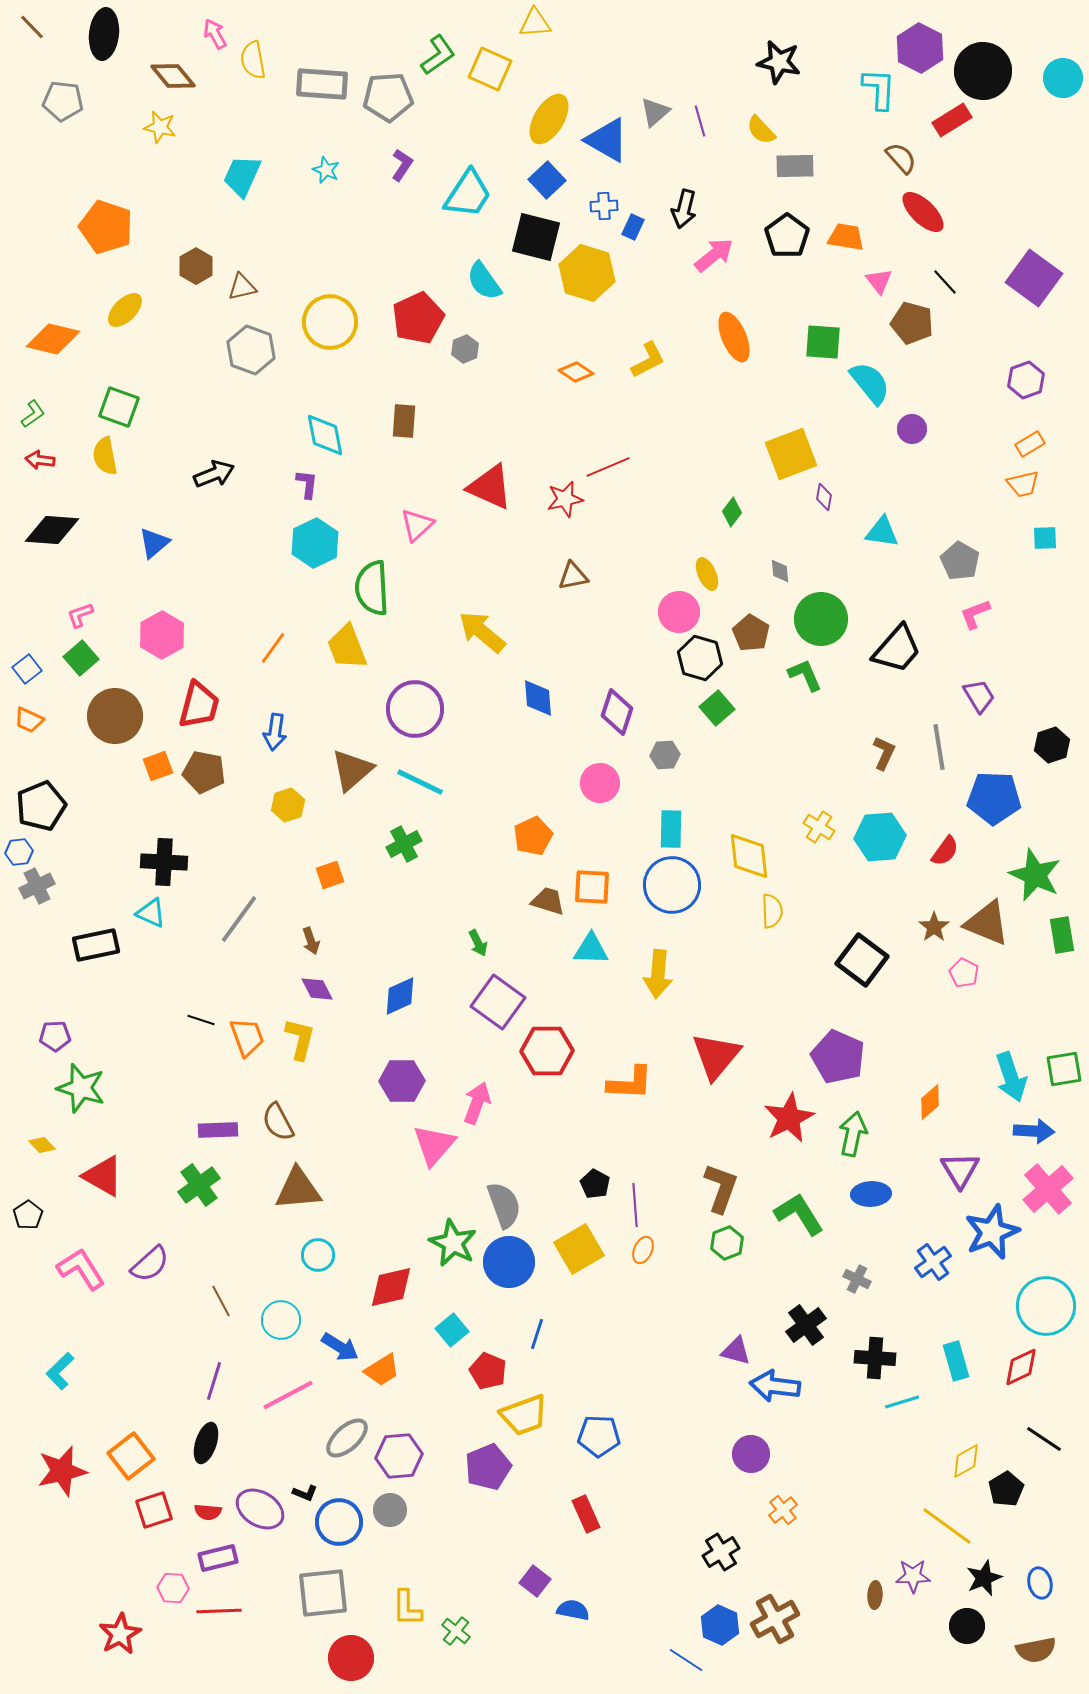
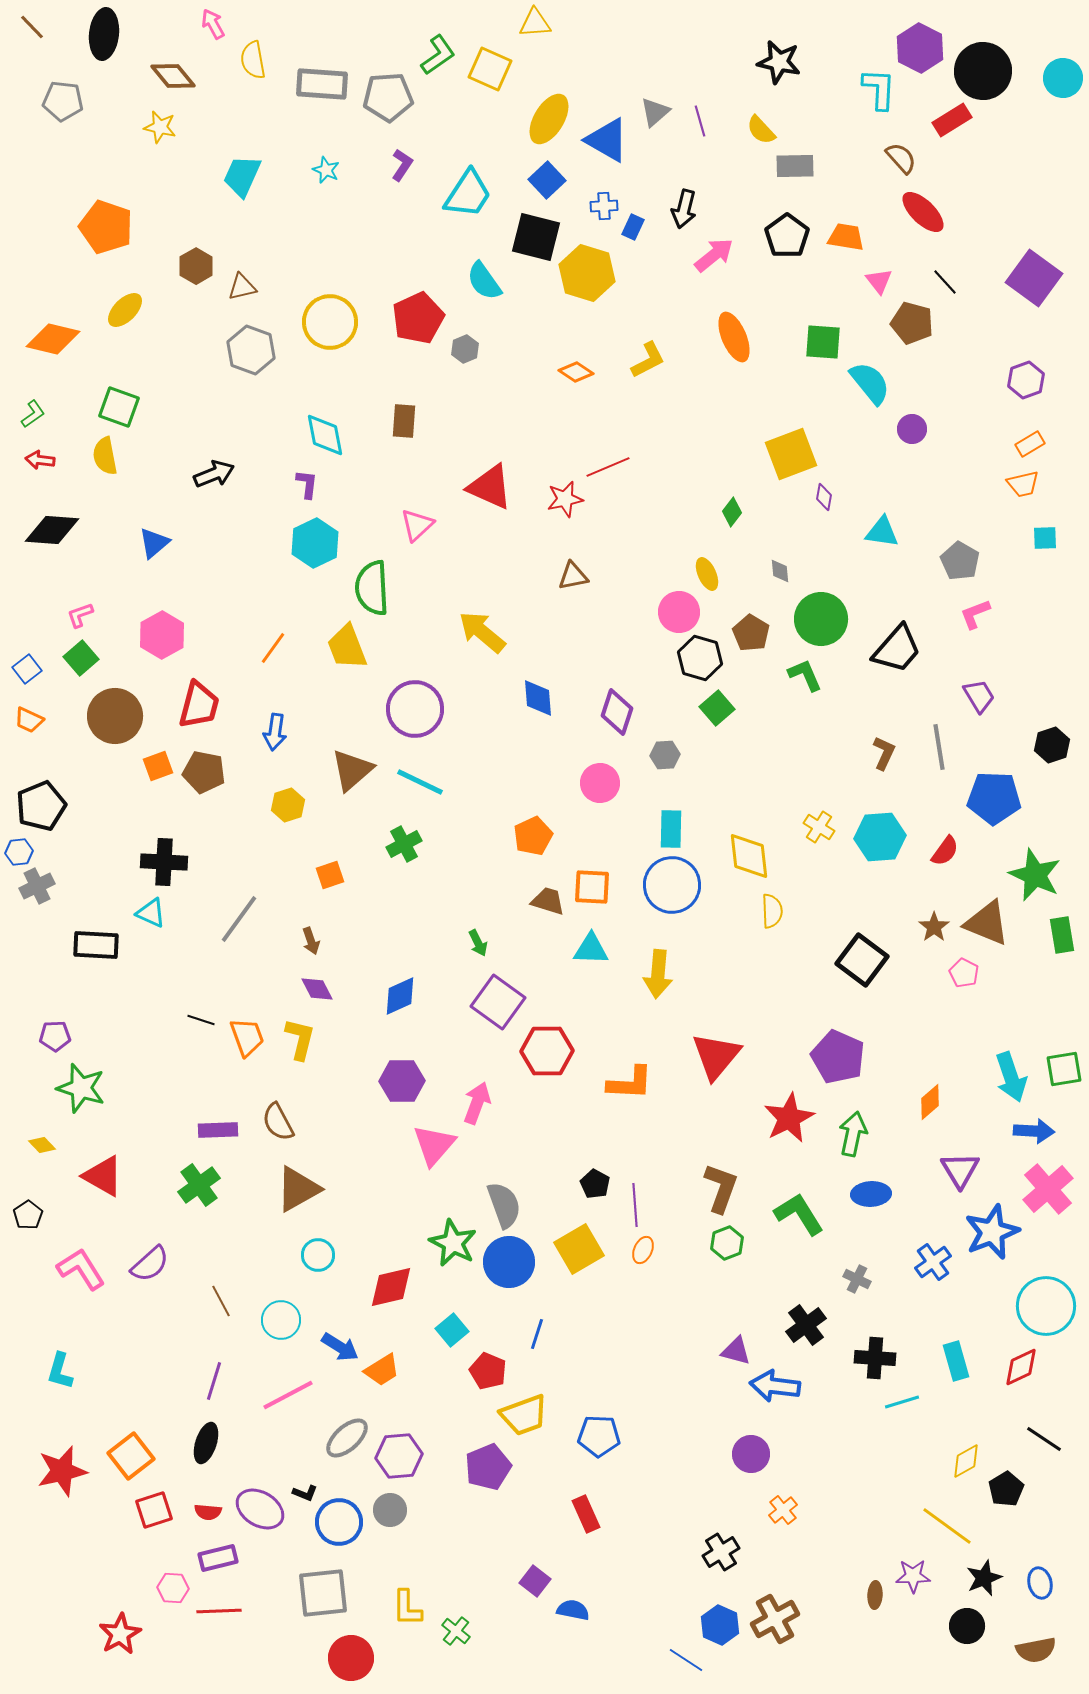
pink arrow at (215, 34): moved 2 px left, 10 px up
black rectangle at (96, 945): rotated 15 degrees clockwise
brown triangle at (298, 1189): rotated 24 degrees counterclockwise
cyan L-shape at (60, 1371): rotated 30 degrees counterclockwise
